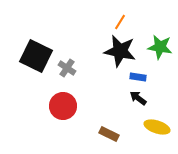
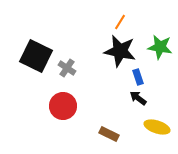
blue rectangle: rotated 63 degrees clockwise
